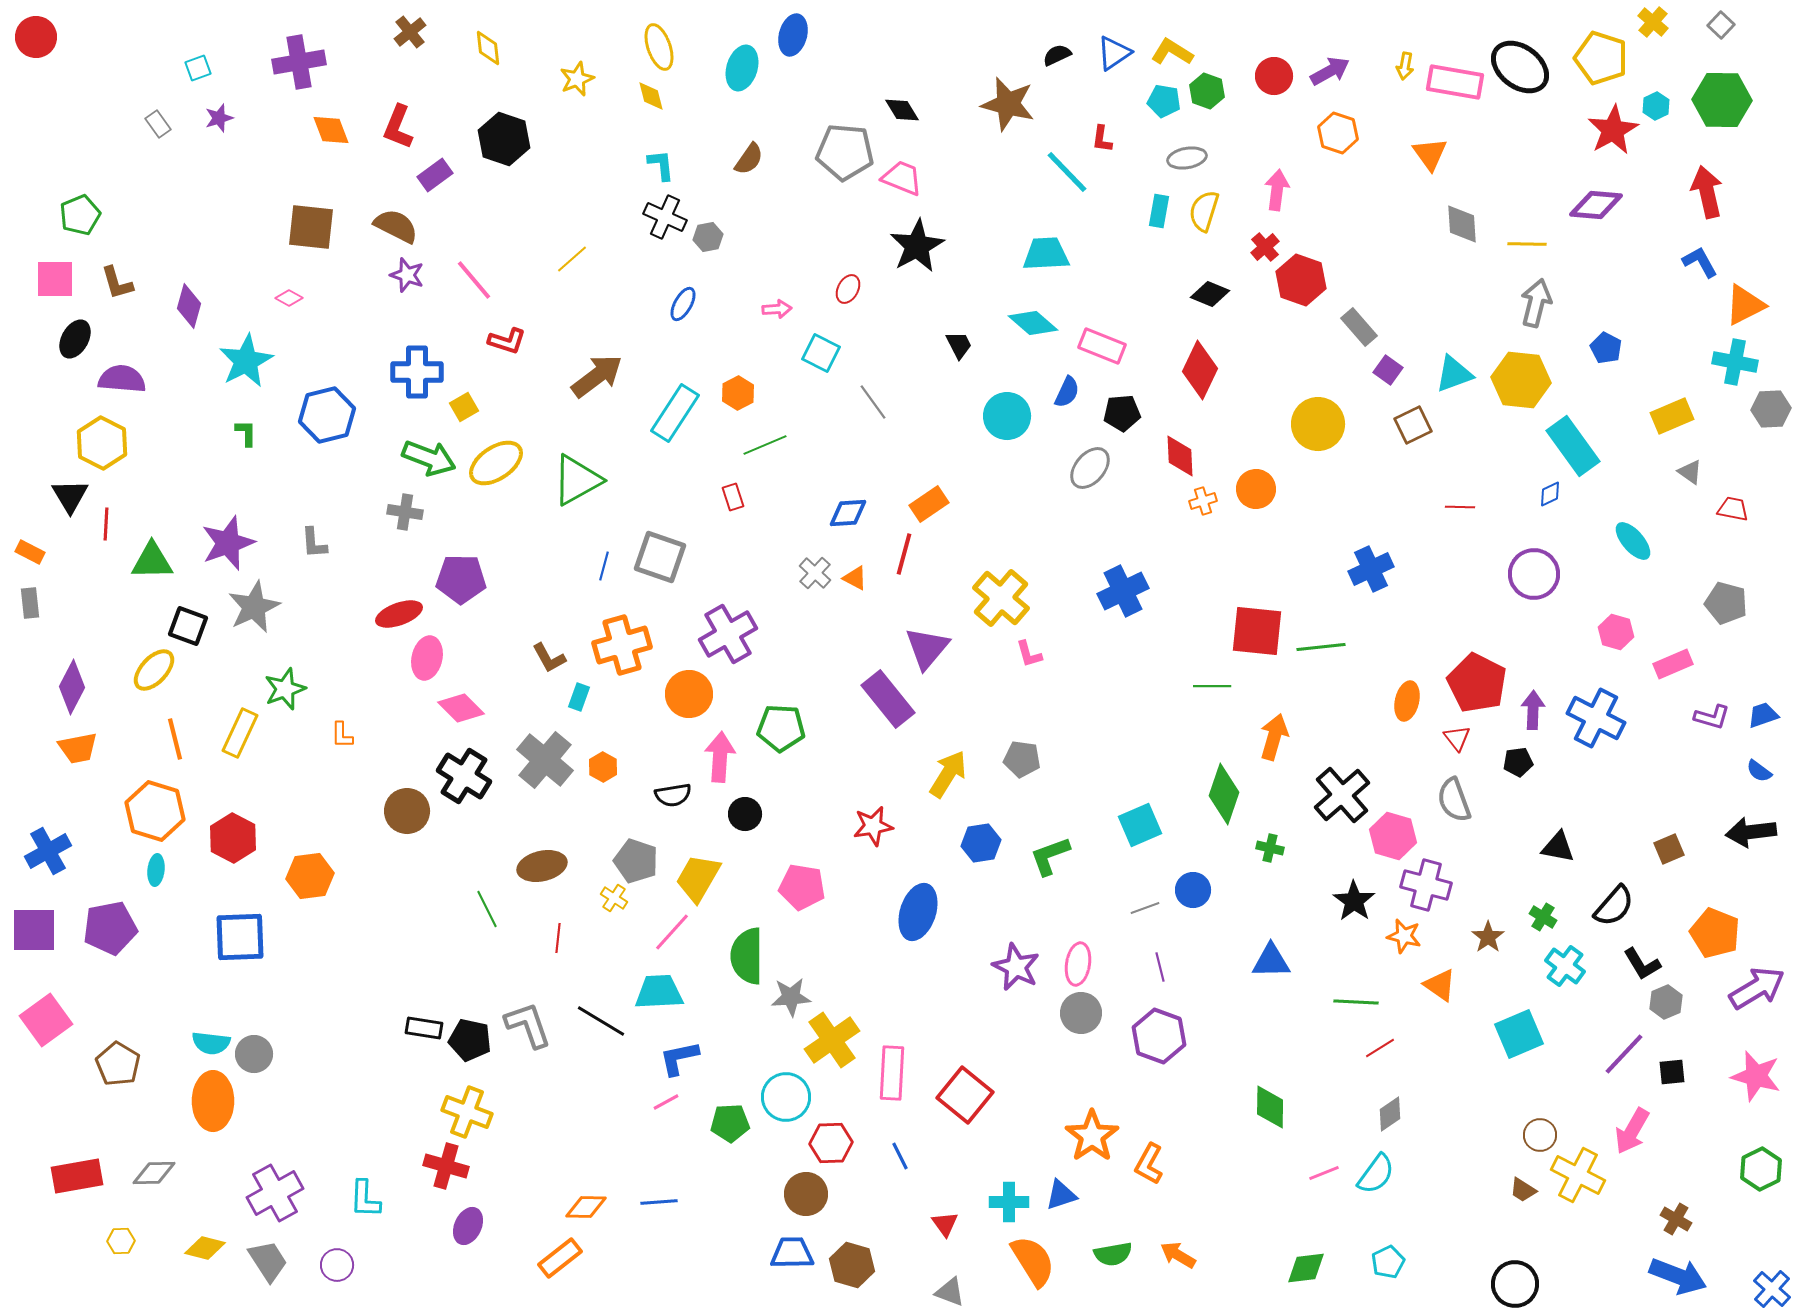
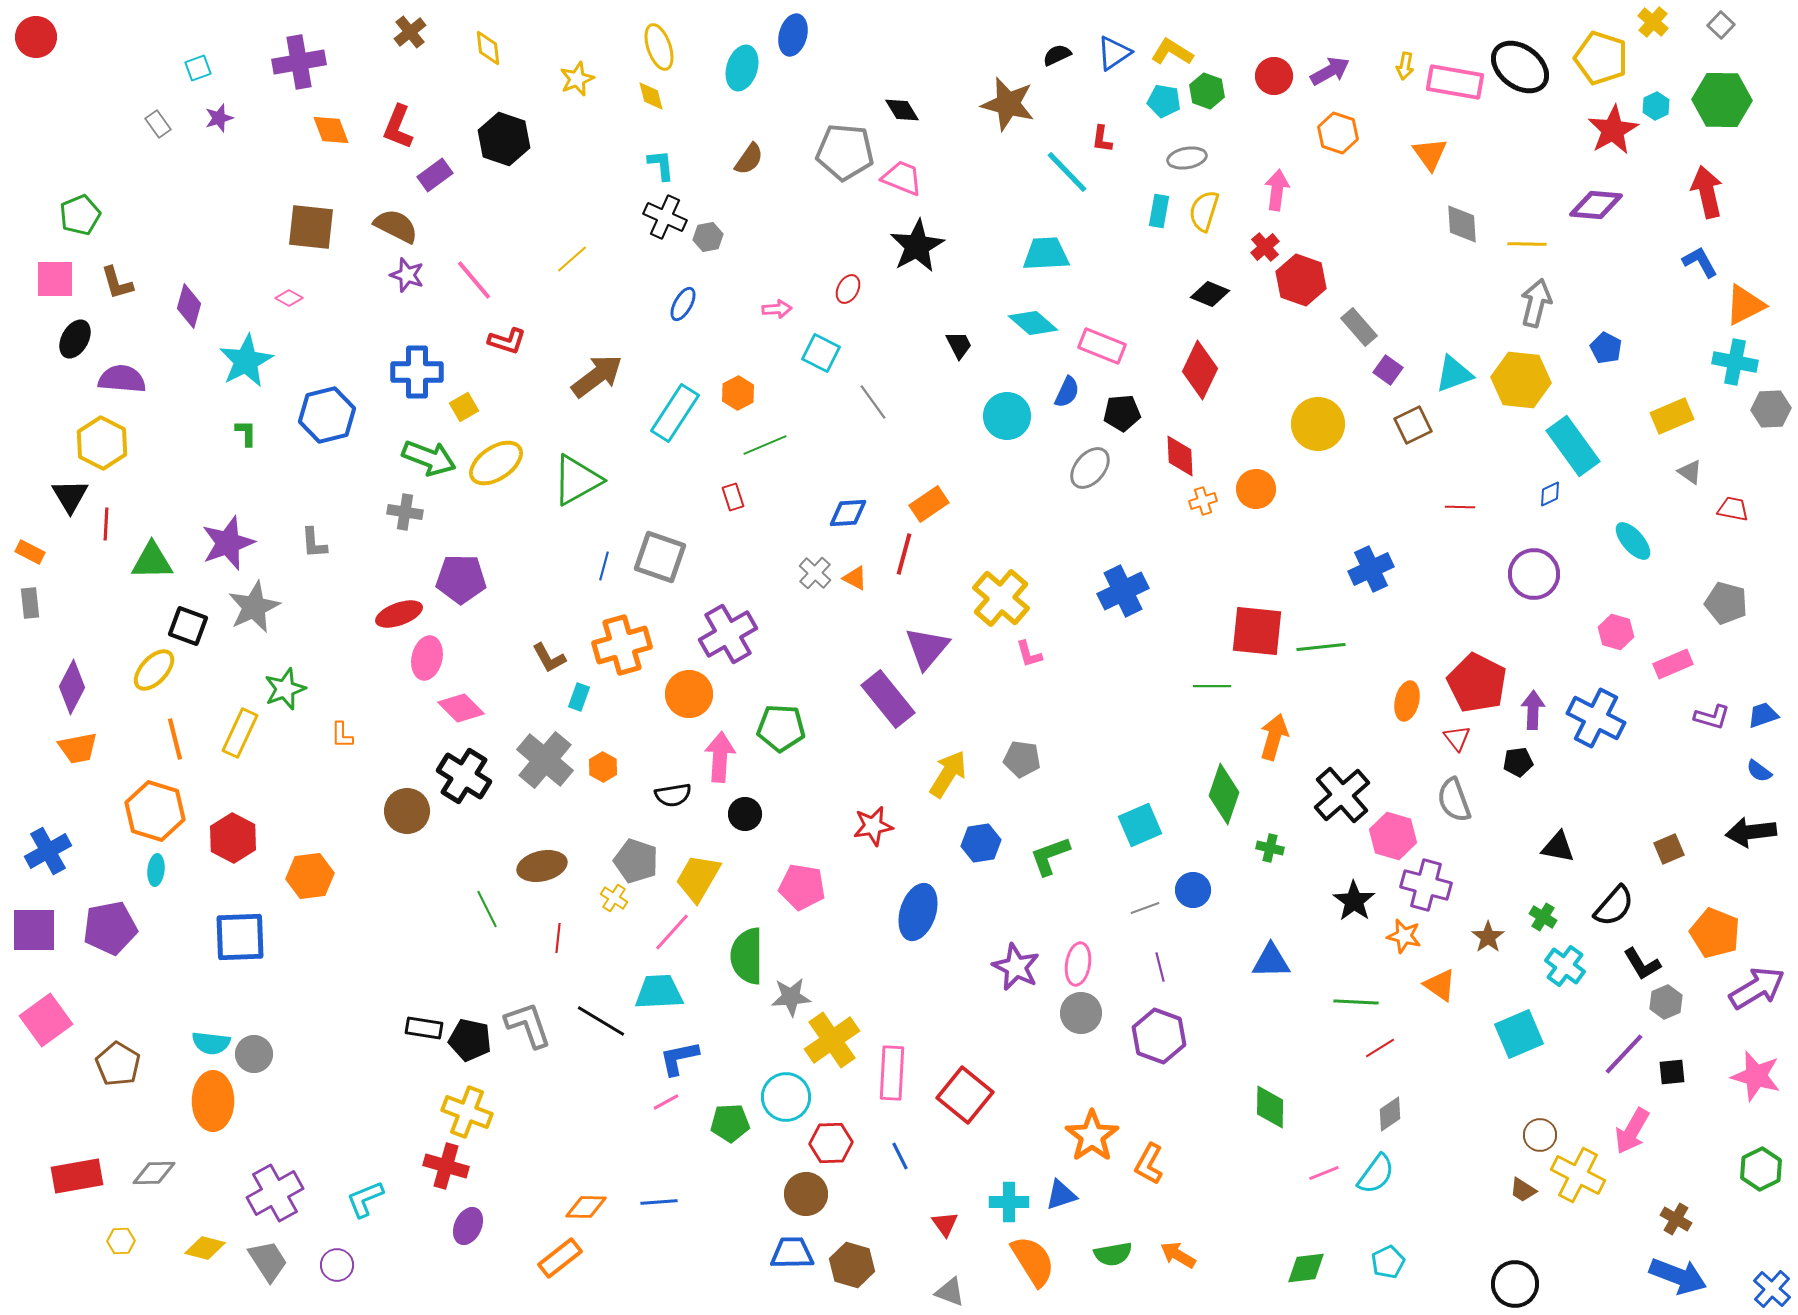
cyan L-shape at (365, 1199): rotated 66 degrees clockwise
